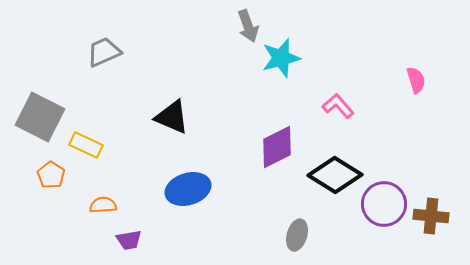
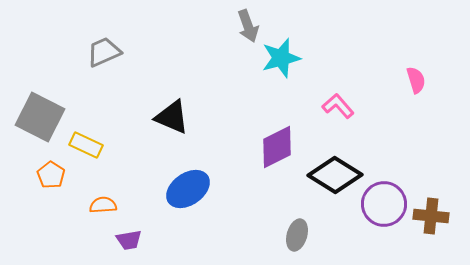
blue ellipse: rotated 18 degrees counterclockwise
